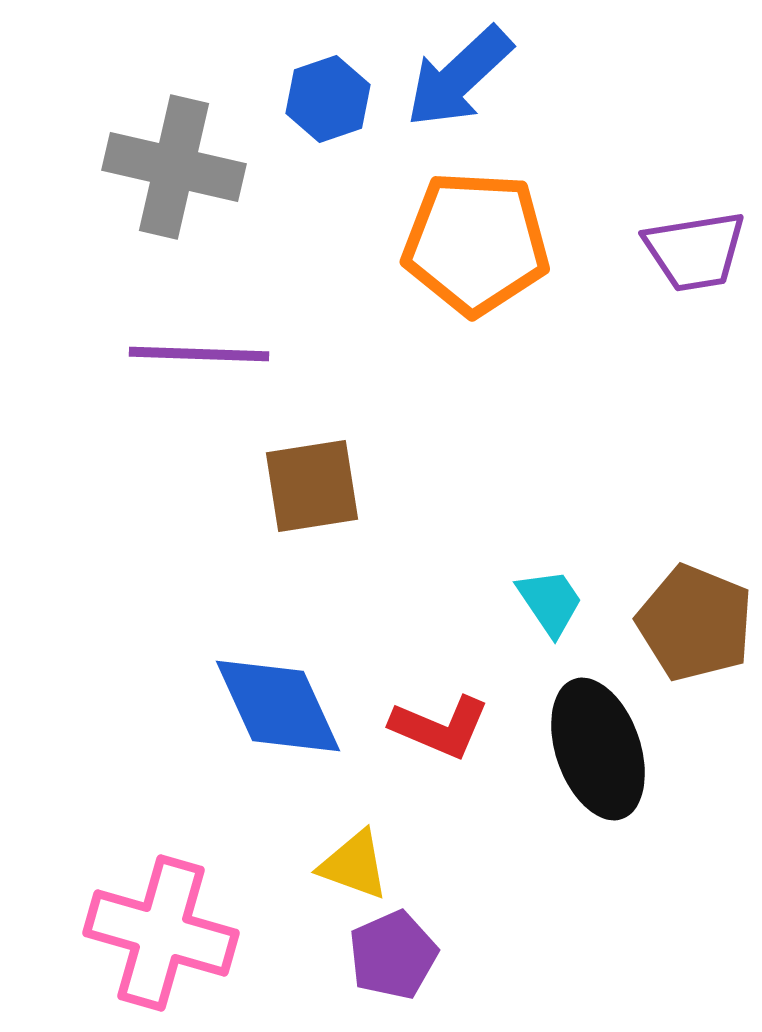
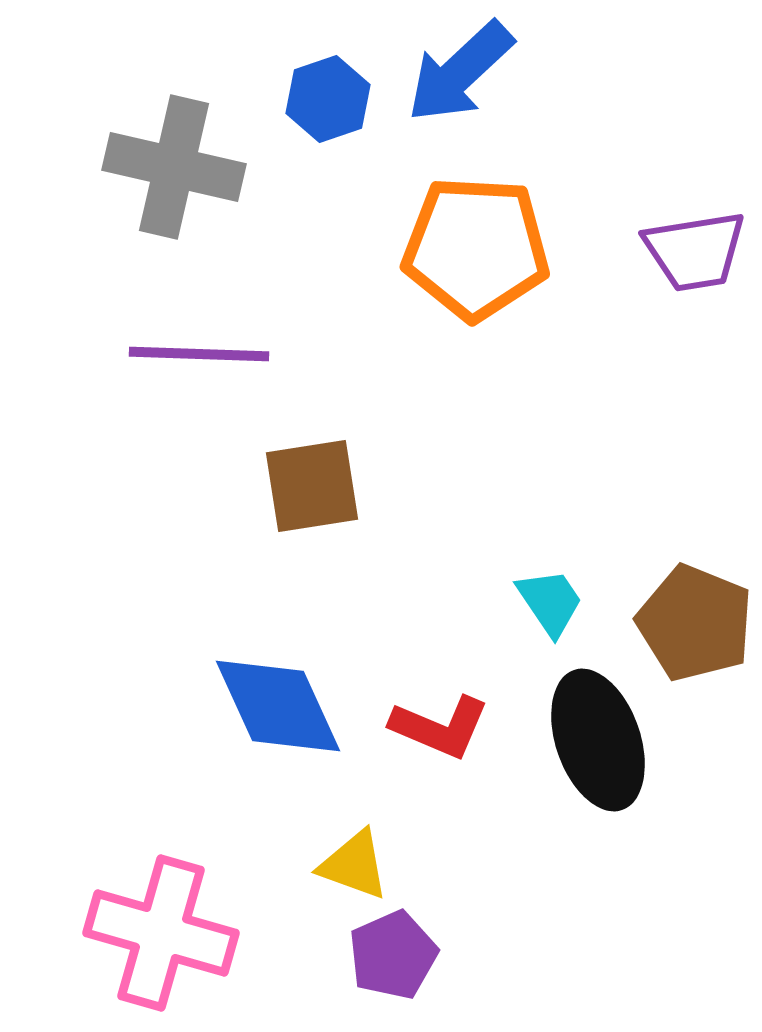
blue arrow: moved 1 px right, 5 px up
orange pentagon: moved 5 px down
black ellipse: moved 9 px up
